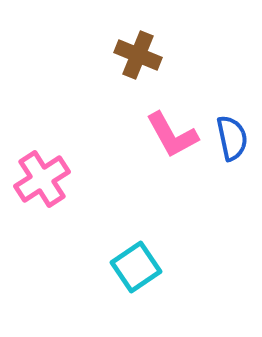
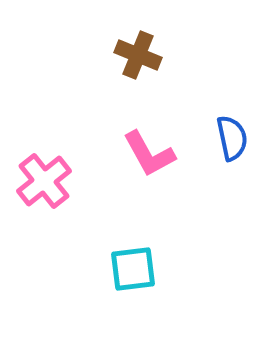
pink L-shape: moved 23 px left, 19 px down
pink cross: moved 2 px right, 2 px down; rotated 6 degrees counterclockwise
cyan square: moved 3 px left, 2 px down; rotated 27 degrees clockwise
